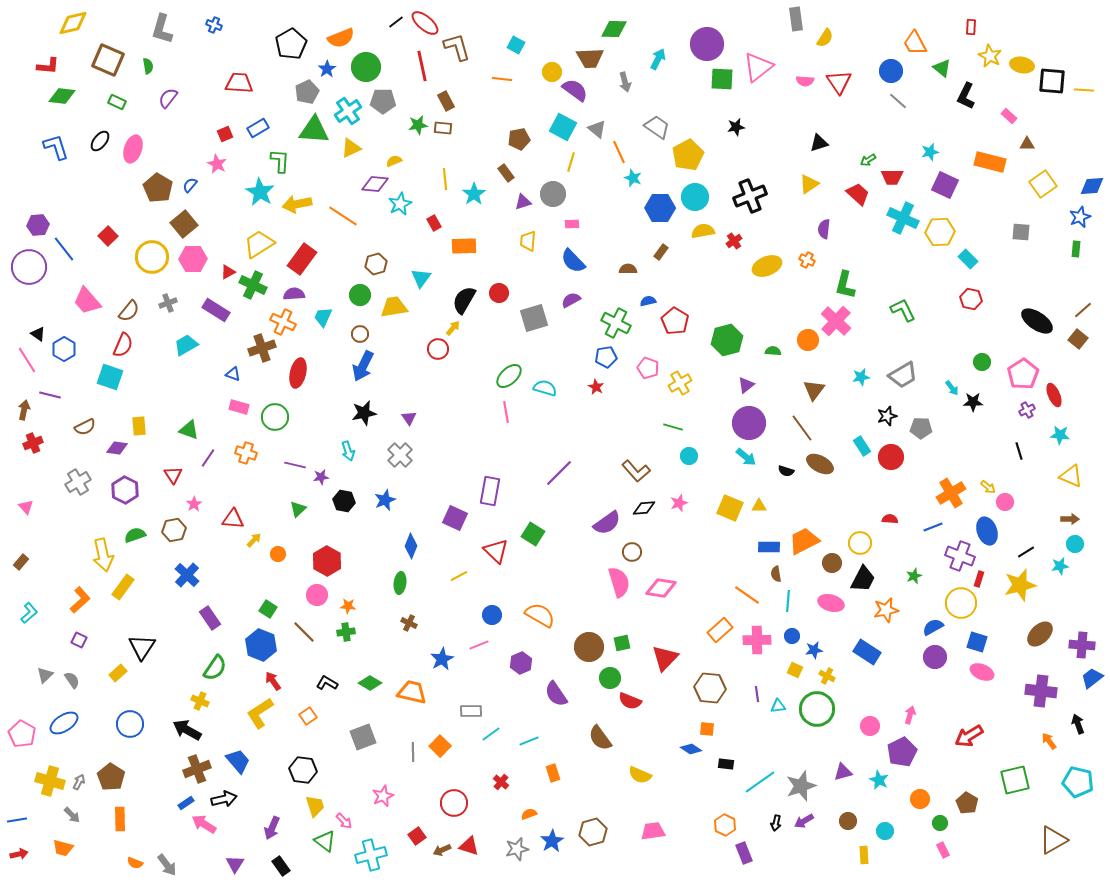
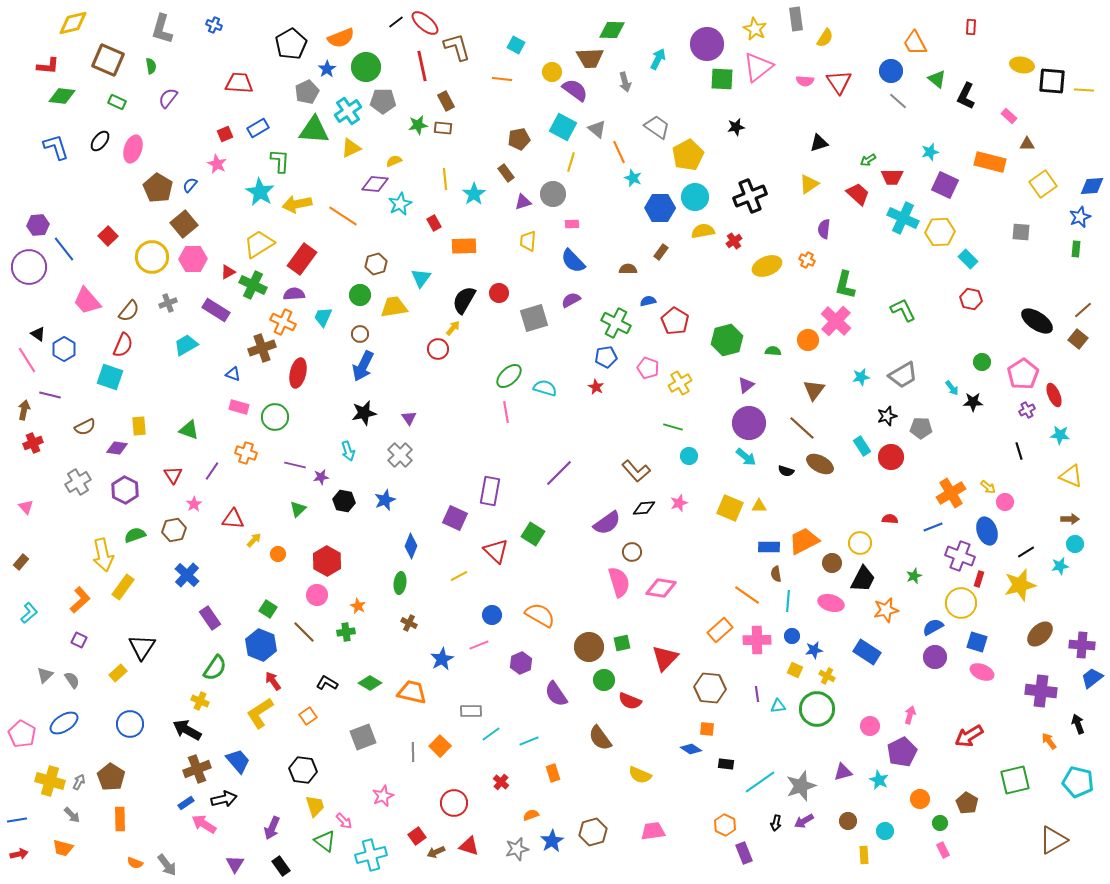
green diamond at (614, 29): moved 2 px left, 1 px down
yellow star at (990, 56): moved 235 px left, 27 px up
green semicircle at (148, 66): moved 3 px right
green triangle at (942, 68): moved 5 px left, 11 px down
brown line at (802, 428): rotated 12 degrees counterclockwise
purple line at (208, 458): moved 4 px right, 13 px down
orange star at (348, 606): moved 10 px right; rotated 21 degrees clockwise
green circle at (610, 678): moved 6 px left, 2 px down
orange semicircle at (529, 814): moved 2 px right, 1 px down
brown arrow at (442, 850): moved 6 px left, 2 px down
